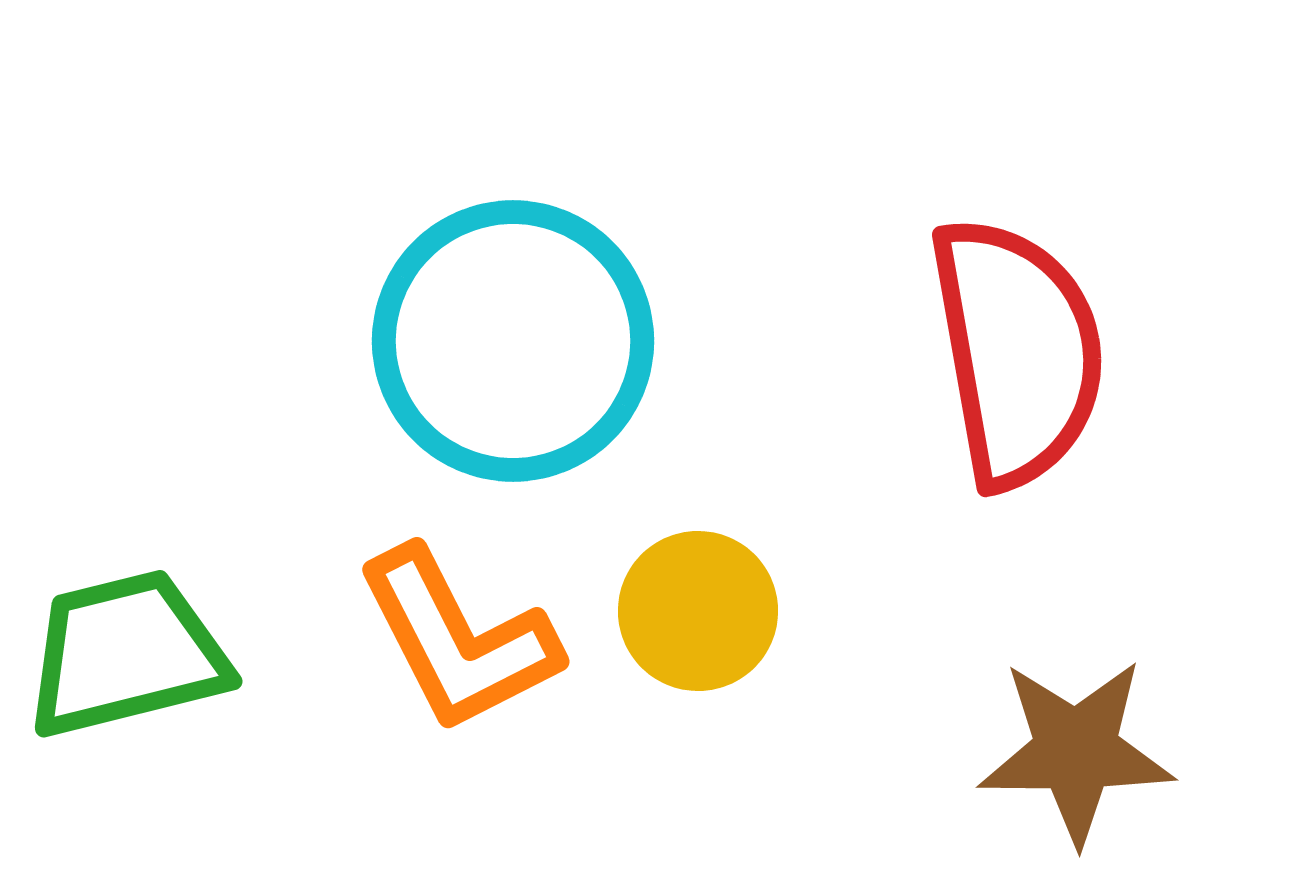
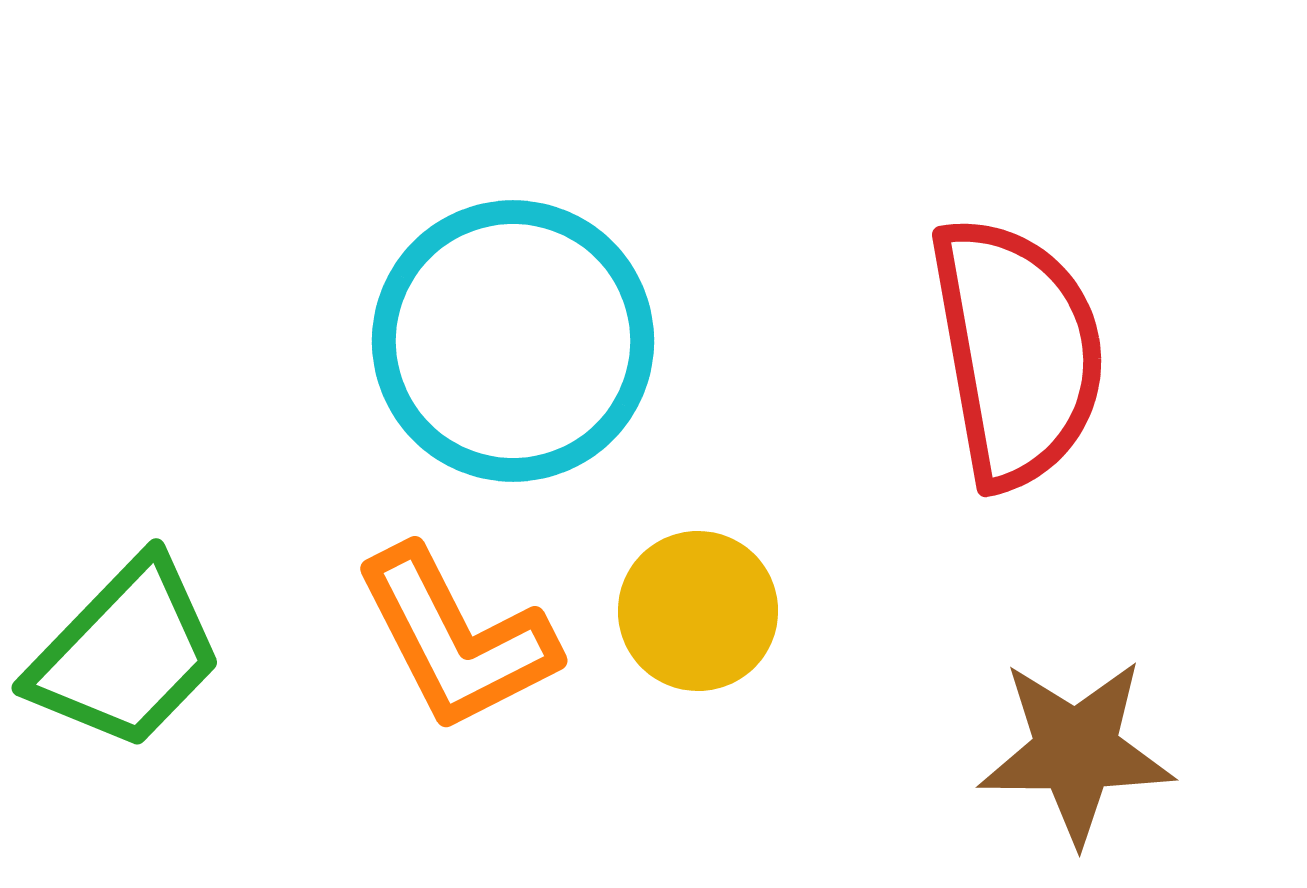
orange L-shape: moved 2 px left, 1 px up
green trapezoid: rotated 148 degrees clockwise
